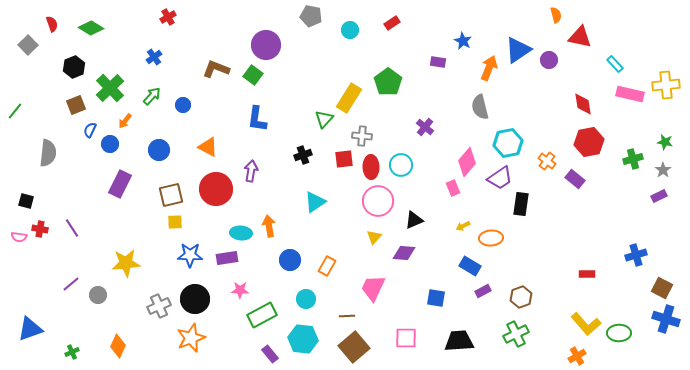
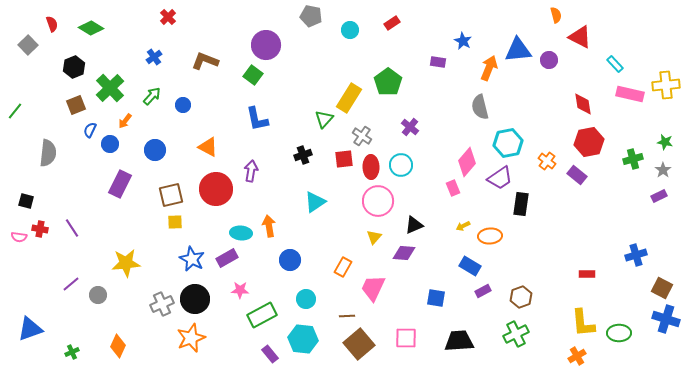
red cross at (168, 17): rotated 14 degrees counterclockwise
red triangle at (580, 37): rotated 15 degrees clockwise
blue triangle at (518, 50): rotated 28 degrees clockwise
brown L-shape at (216, 69): moved 11 px left, 8 px up
blue L-shape at (257, 119): rotated 20 degrees counterclockwise
purple cross at (425, 127): moved 15 px left
gray cross at (362, 136): rotated 30 degrees clockwise
blue circle at (159, 150): moved 4 px left
purple rectangle at (575, 179): moved 2 px right, 4 px up
black triangle at (414, 220): moved 5 px down
orange ellipse at (491, 238): moved 1 px left, 2 px up
blue star at (190, 255): moved 2 px right, 4 px down; rotated 25 degrees clockwise
purple rectangle at (227, 258): rotated 20 degrees counterclockwise
orange rectangle at (327, 266): moved 16 px right, 1 px down
gray cross at (159, 306): moved 3 px right, 2 px up
yellow L-shape at (586, 324): moved 3 px left, 1 px up; rotated 36 degrees clockwise
brown square at (354, 347): moved 5 px right, 3 px up
